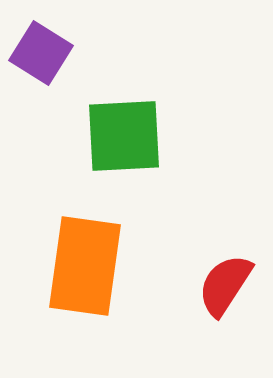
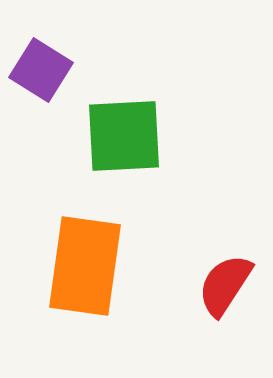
purple square: moved 17 px down
